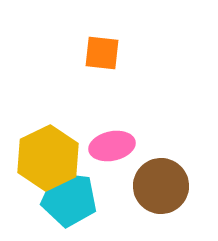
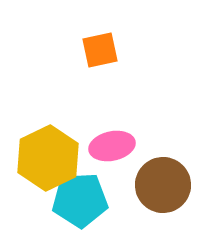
orange square: moved 2 px left, 3 px up; rotated 18 degrees counterclockwise
brown circle: moved 2 px right, 1 px up
cyan pentagon: moved 11 px right, 1 px down; rotated 10 degrees counterclockwise
